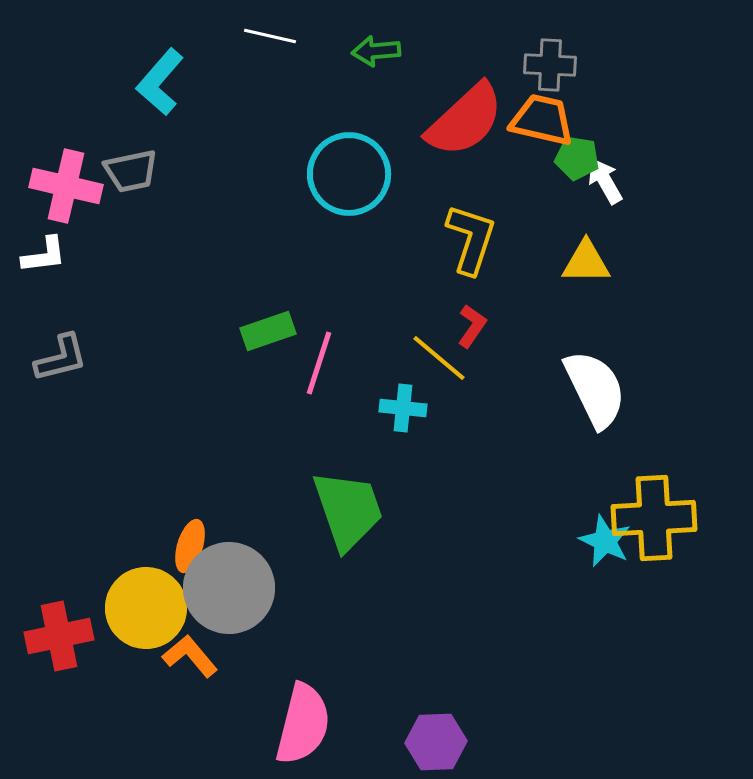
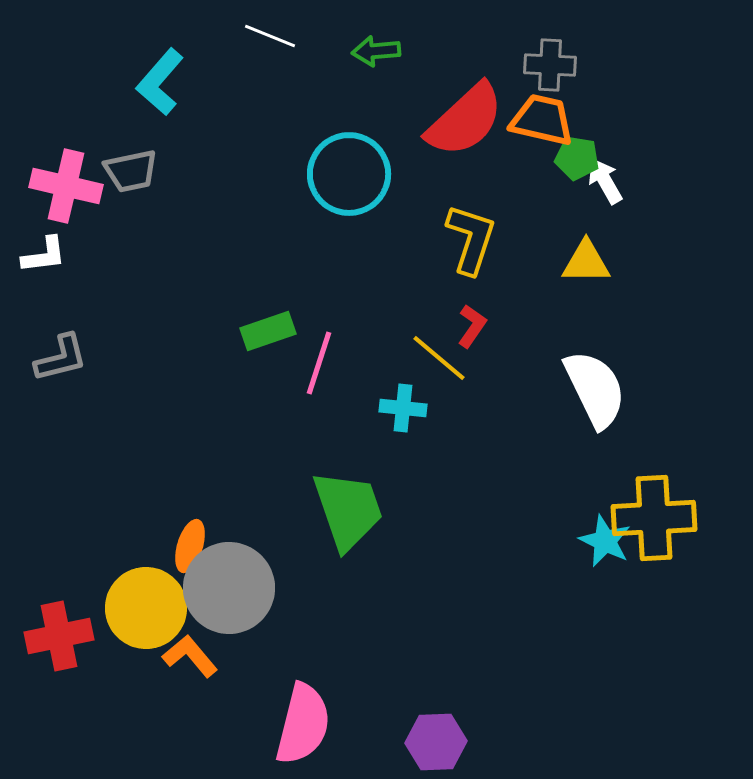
white line: rotated 9 degrees clockwise
